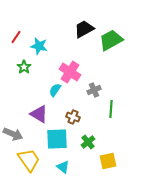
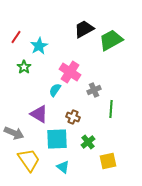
cyan star: rotated 30 degrees clockwise
gray arrow: moved 1 px right, 1 px up
